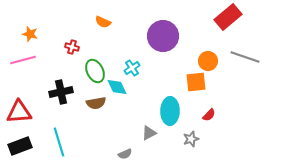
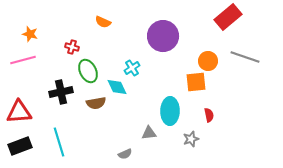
green ellipse: moved 7 px left
red semicircle: rotated 56 degrees counterclockwise
gray triangle: rotated 21 degrees clockwise
